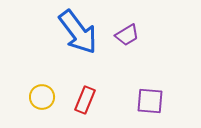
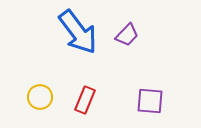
purple trapezoid: rotated 15 degrees counterclockwise
yellow circle: moved 2 px left
